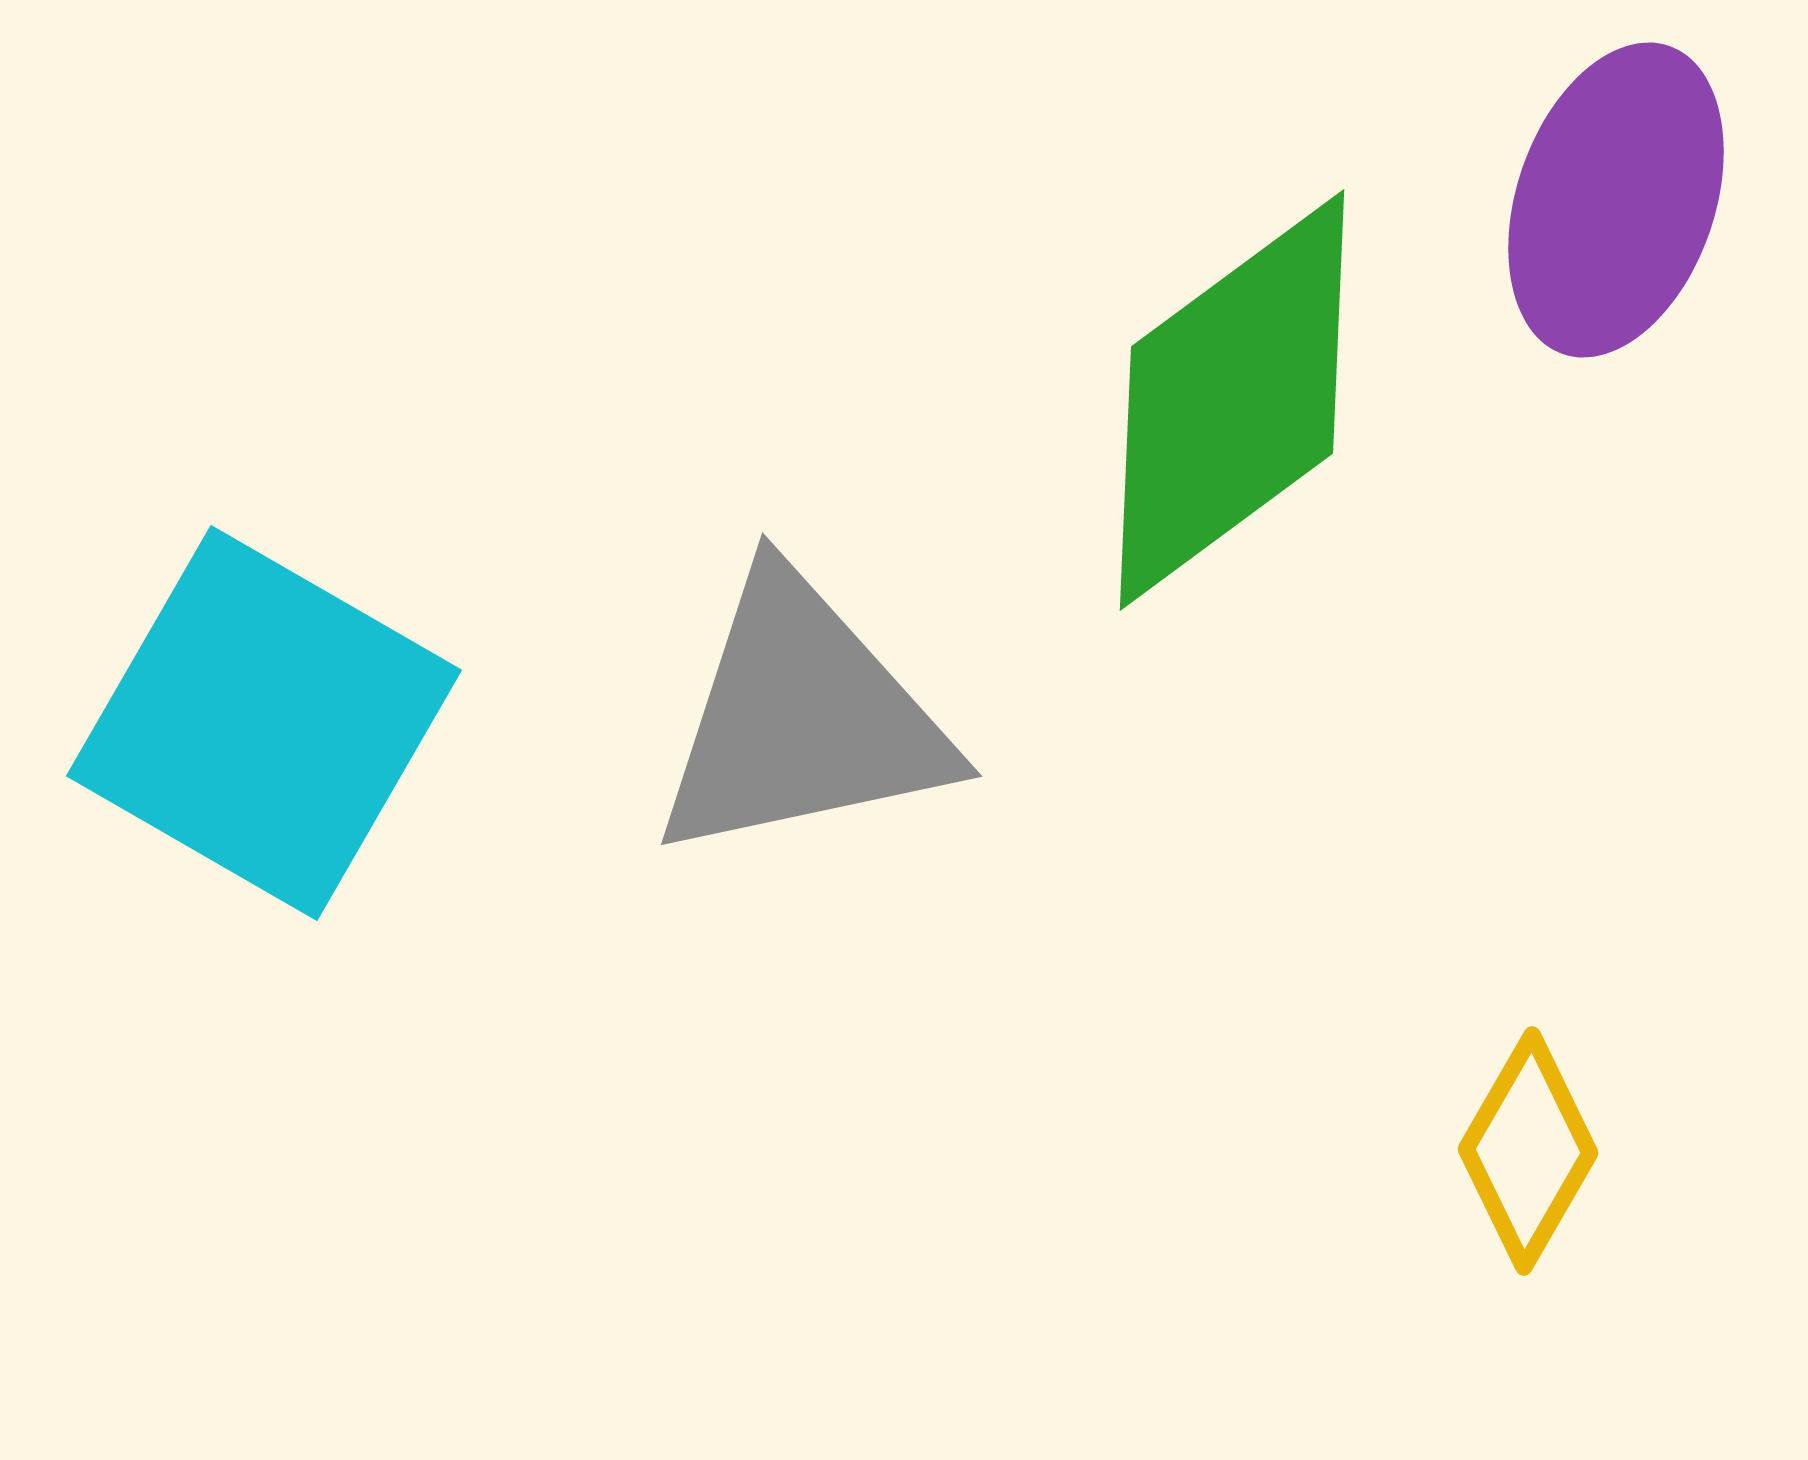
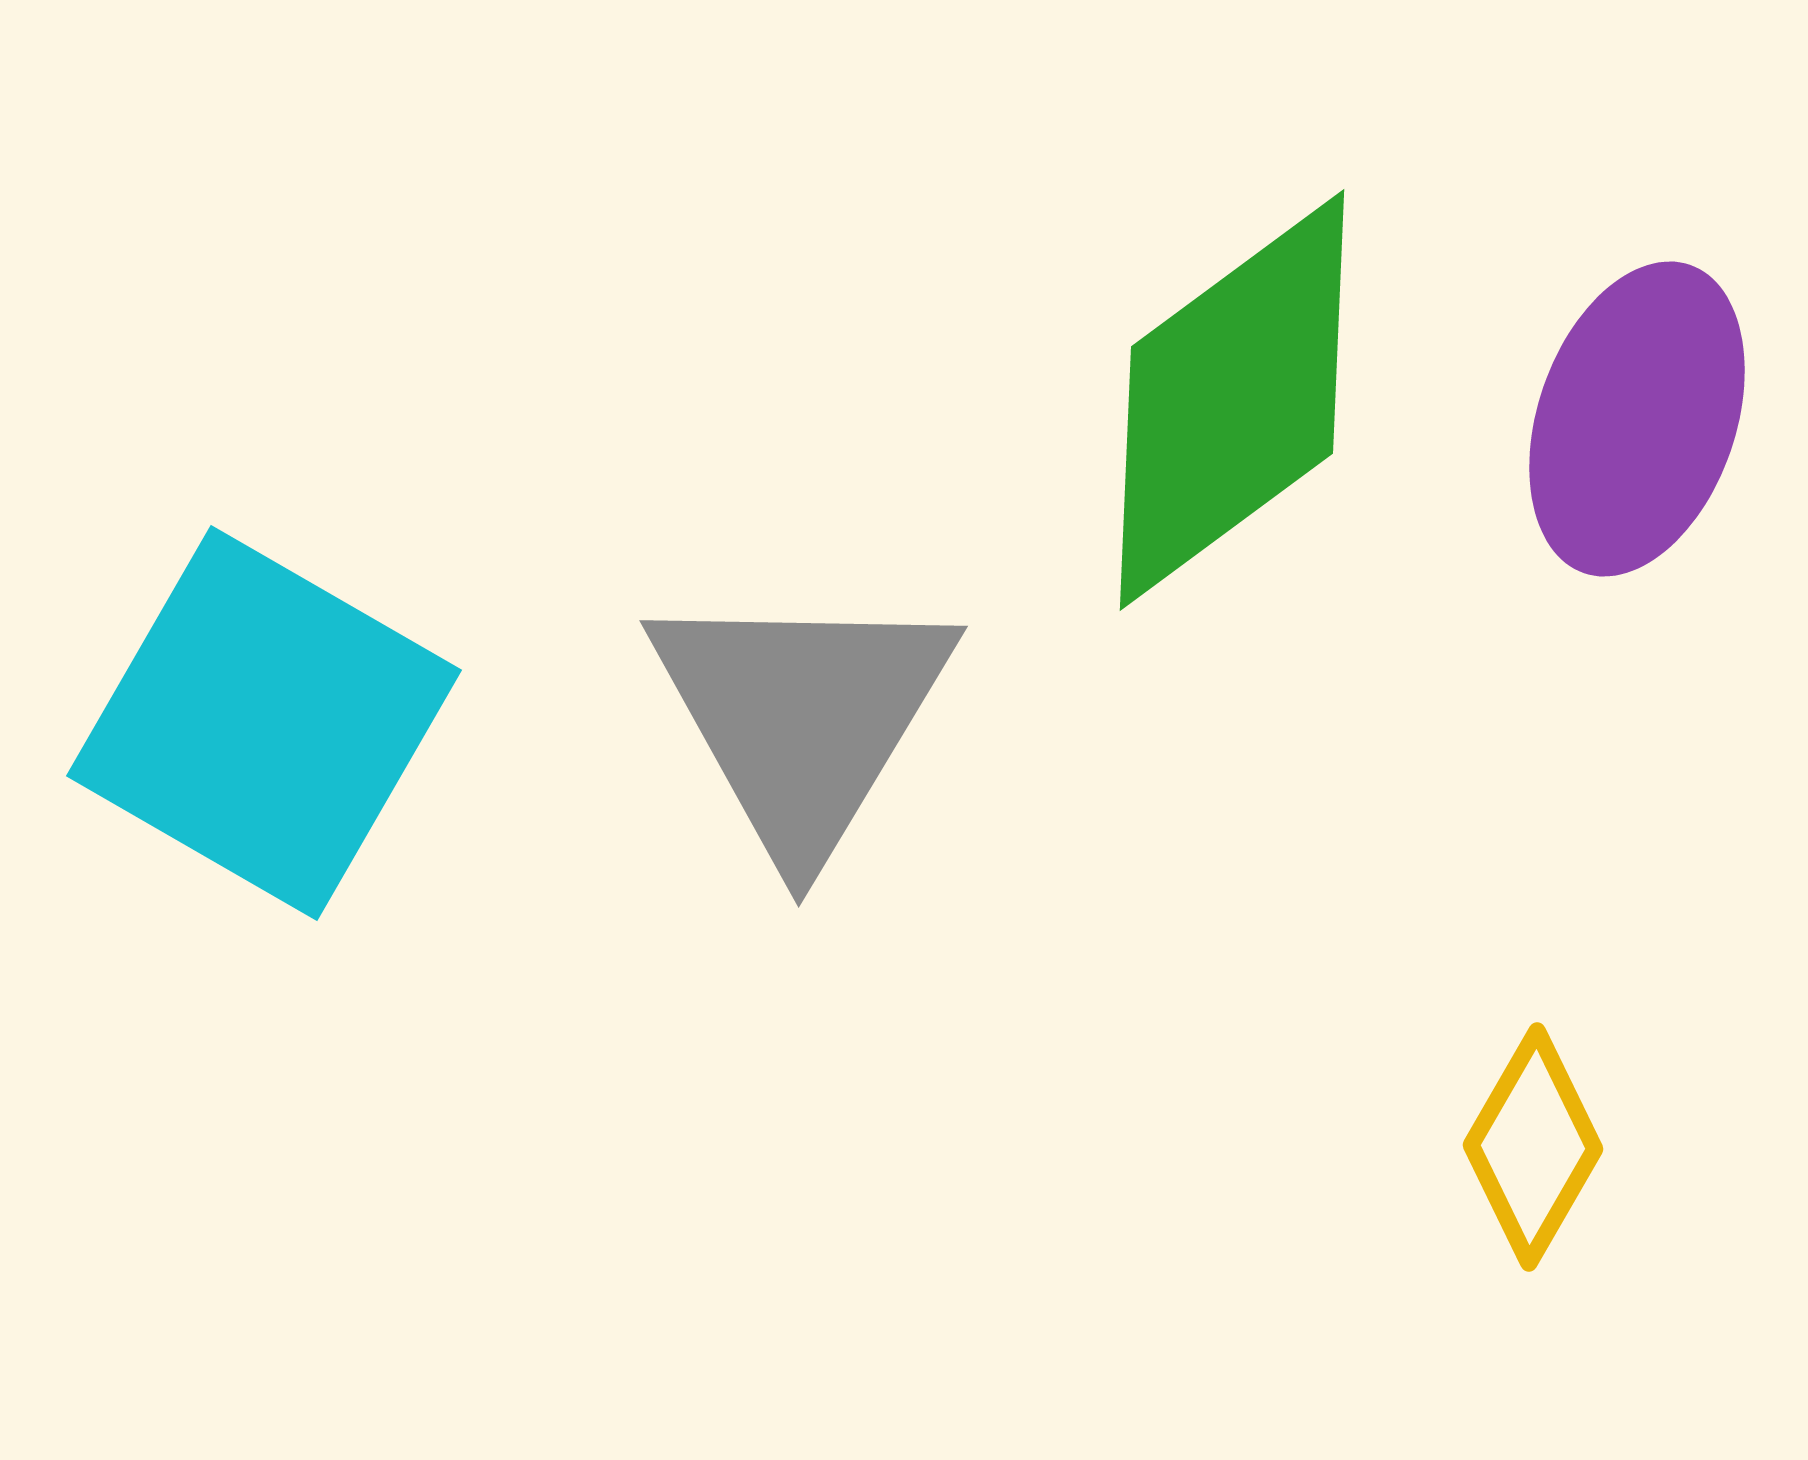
purple ellipse: moved 21 px right, 219 px down
gray triangle: rotated 47 degrees counterclockwise
yellow diamond: moved 5 px right, 4 px up
